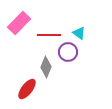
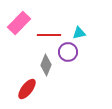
cyan triangle: rotated 48 degrees counterclockwise
gray diamond: moved 2 px up
